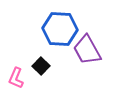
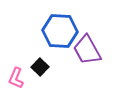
blue hexagon: moved 2 px down
black square: moved 1 px left, 1 px down
